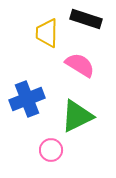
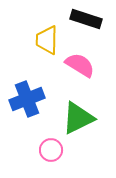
yellow trapezoid: moved 7 px down
green triangle: moved 1 px right, 2 px down
